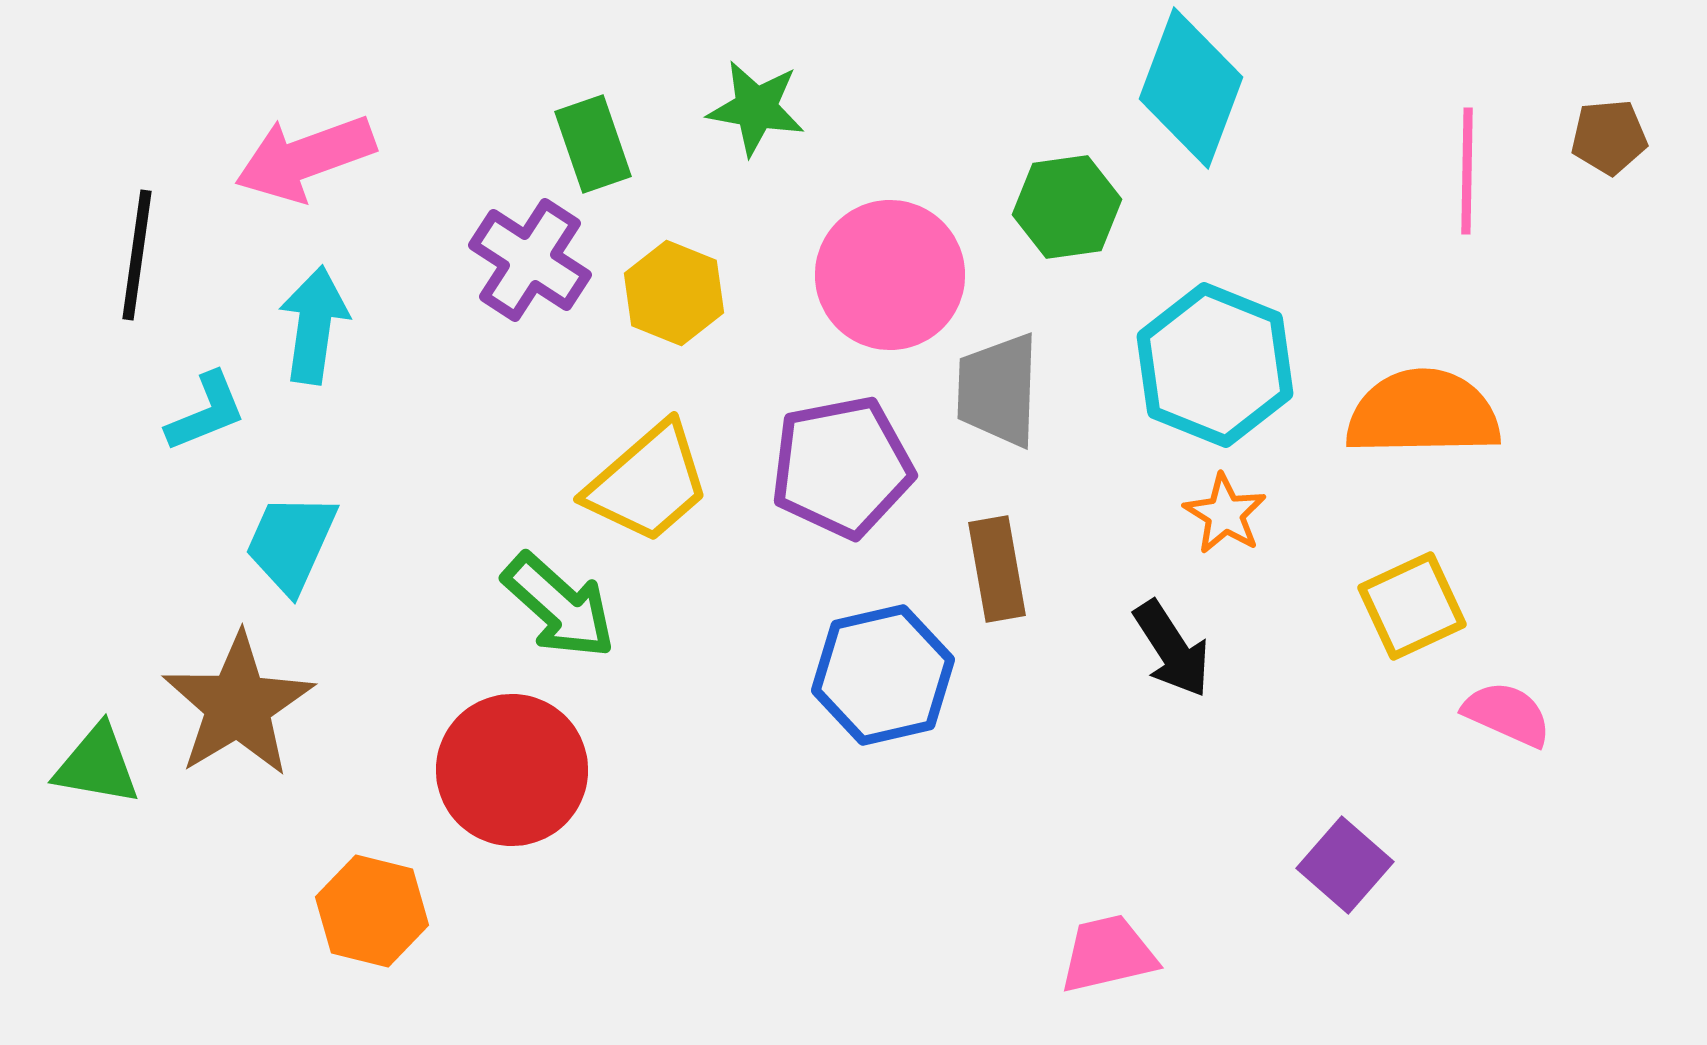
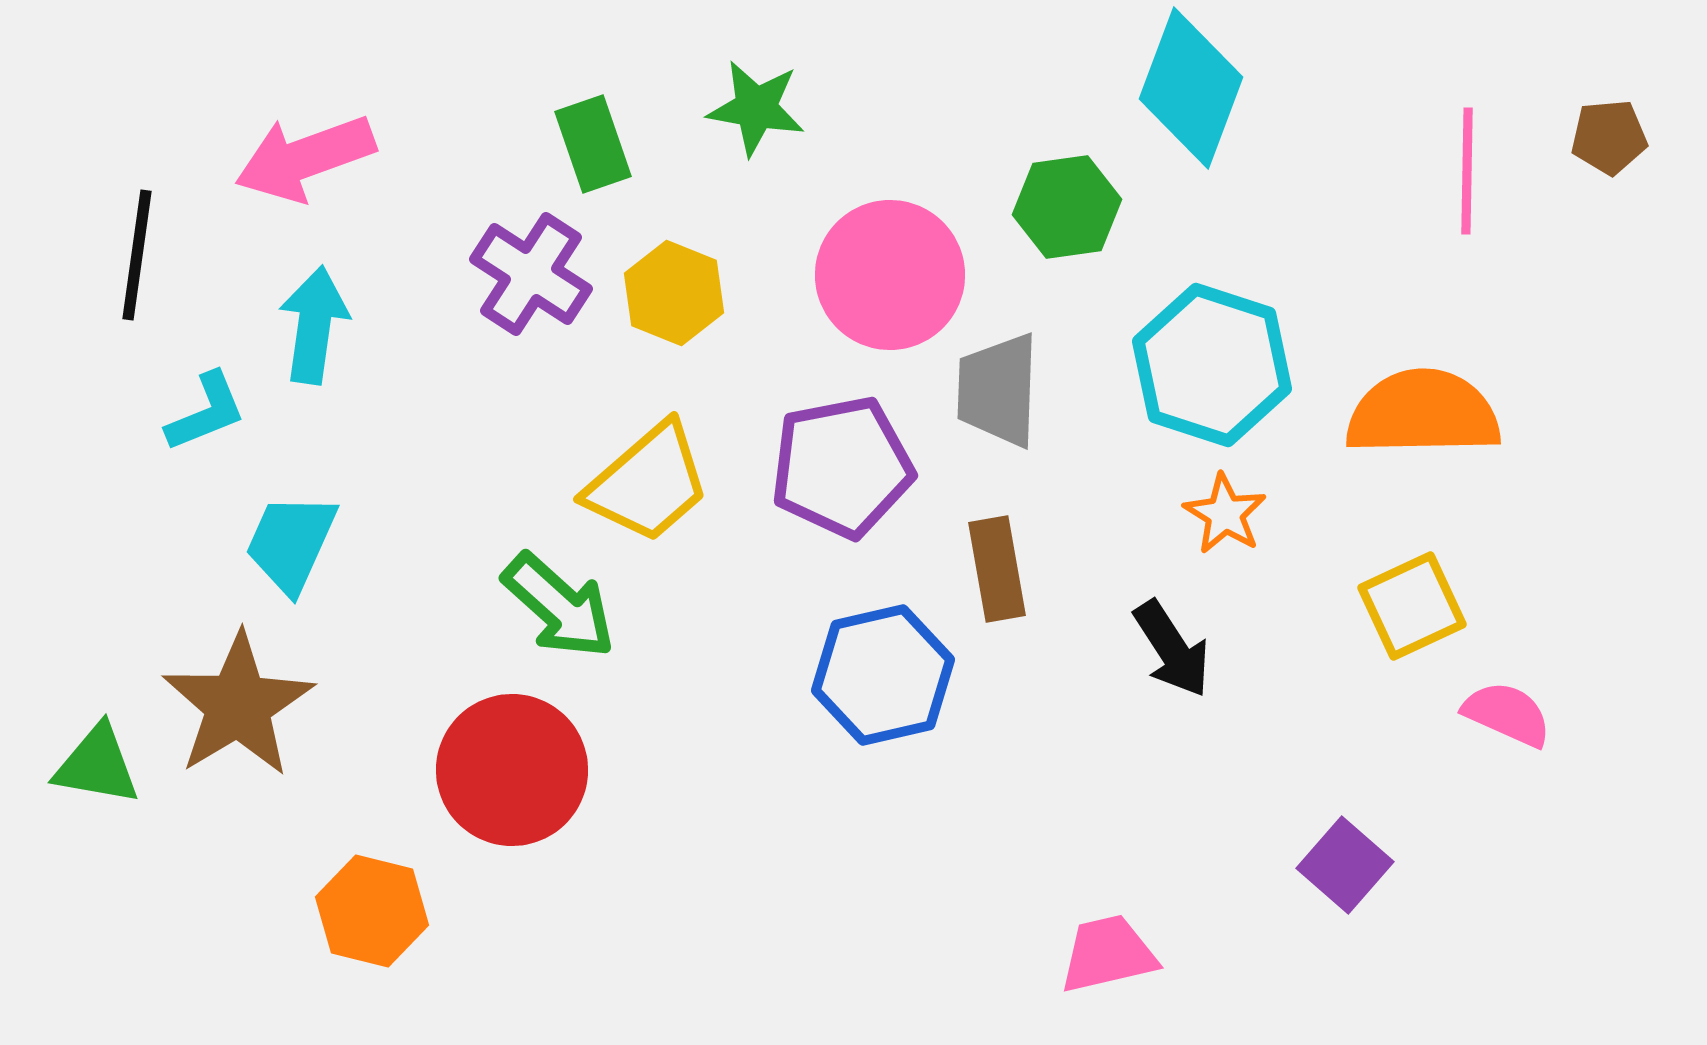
purple cross: moved 1 px right, 14 px down
cyan hexagon: moved 3 px left; rotated 4 degrees counterclockwise
